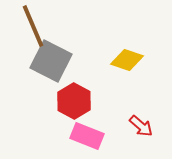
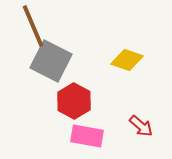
pink rectangle: rotated 12 degrees counterclockwise
